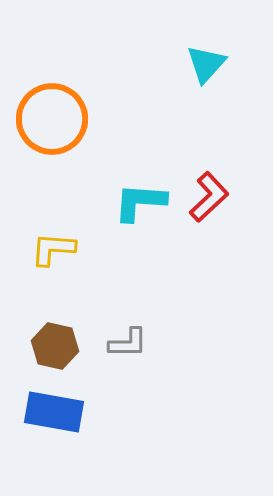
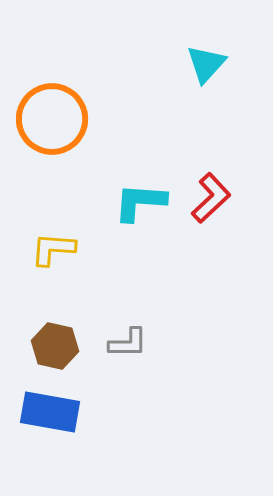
red L-shape: moved 2 px right, 1 px down
blue rectangle: moved 4 px left
